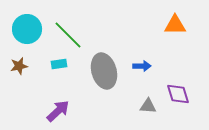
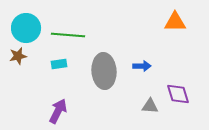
orange triangle: moved 3 px up
cyan circle: moved 1 px left, 1 px up
green line: rotated 40 degrees counterclockwise
brown star: moved 1 px left, 10 px up
gray ellipse: rotated 12 degrees clockwise
gray triangle: moved 2 px right
purple arrow: rotated 20 degrees counterclockwise
